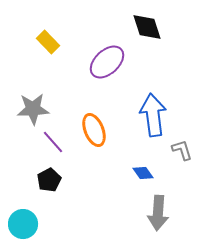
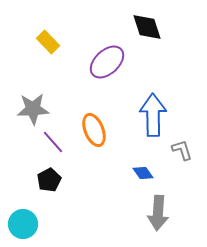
blue arrow: rotated 6 degrees clockwise
